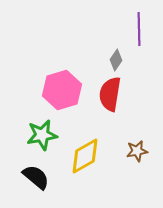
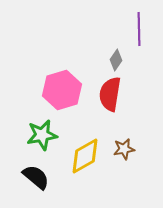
brown star: moved 13 px left, 2 px up
